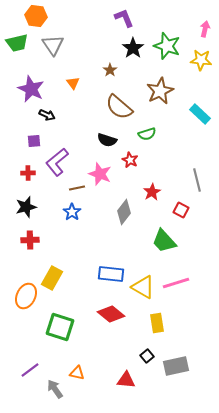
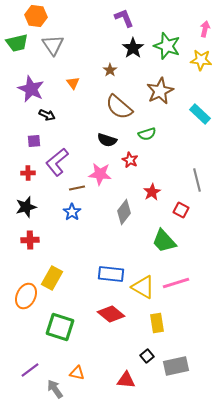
pink star at (100, 174): rotated 15 degrees counterclockwise
